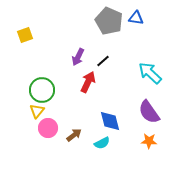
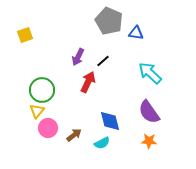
blue triangle: moved 15 px down
